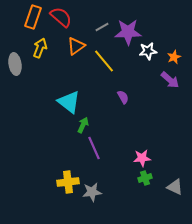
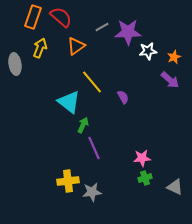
yellow line: moved 12 px left, 21 px down
yellow cross: moved 1 px up
